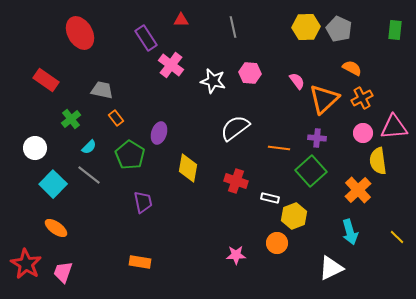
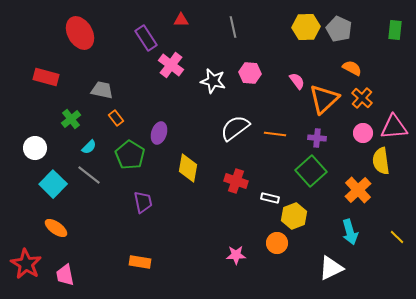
red rectangle at (46, 80): moved 3 px up; rotated 20 degrees counterclockwise
orange cross at (362, 98): rotated 20 degrees counterclockwise
orange line at (279, 148): moved 4 px left, 14 px up
yellow semicircle at (378, 161): moved 3 px right
pink trapezoid at (63, 272): moved 2 px right, 3 px down; rotated 30 degrees counterclockwise
